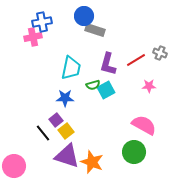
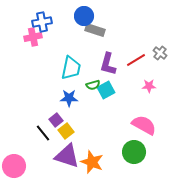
gray cross: rotated 16 degrees clockwise
blue star: moved 4 px right
